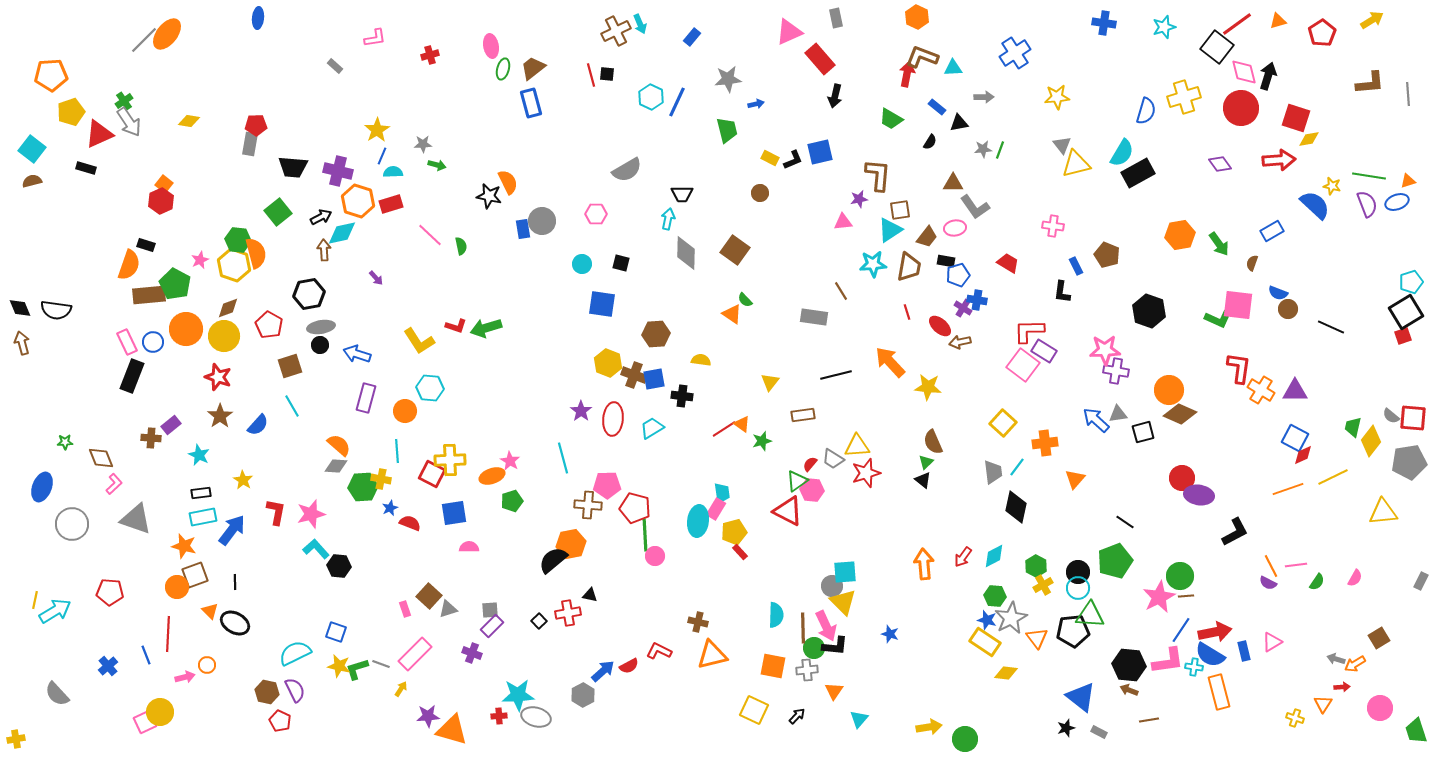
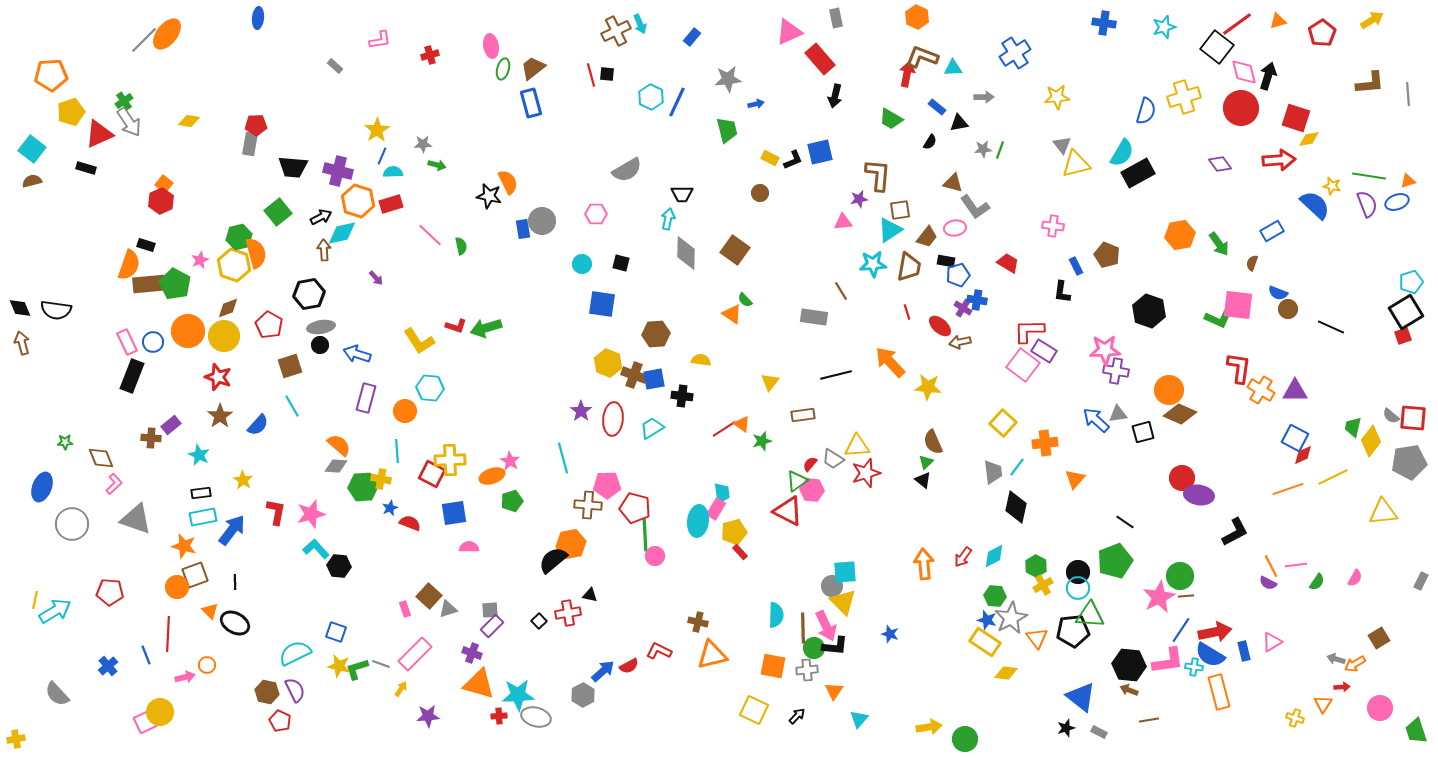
pink L-shape at (375, 38): moved 5 px right, 2 px down
brown triangle at (953, 183): rotated 15 degrees clockwise
green hexagon at (238, 240): moved 1 px right, 3 px up; rotated 20 degrees counterclockwise
brown rectangle at (149, 295): moved 11 px up
orange circle at (186, 329): moved 2 px right, 2 px down
orange triangle at (452, 730): moved 27 px right, 46 px up
